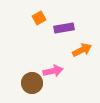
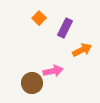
orange square: rotated 16 degrees counterclockwise
purple rectangle: moved 1 px right; rotated 54 degrees counterclockwise
